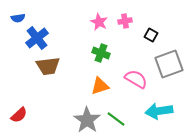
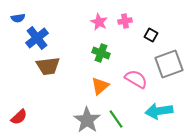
orange triangle: rotated 24 degrees counterclockwise
red semicircle: moved 2 px down
green line: rotated 18 degrees clockwise
